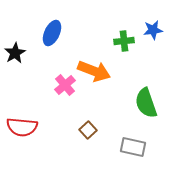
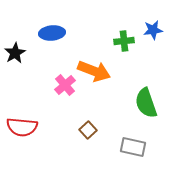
blue ellipse: rotated 60 degrees clockwise
